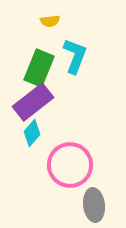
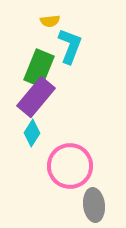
cyan L-shape: moved 5 px left, 10 px up
purple rectangle: moved 3 px right, 5 px up; rotated 12 degrees counterclockwise
cyan diamond: rotated 8 degrees counterclockwise
pink circle: moved 1 px down
